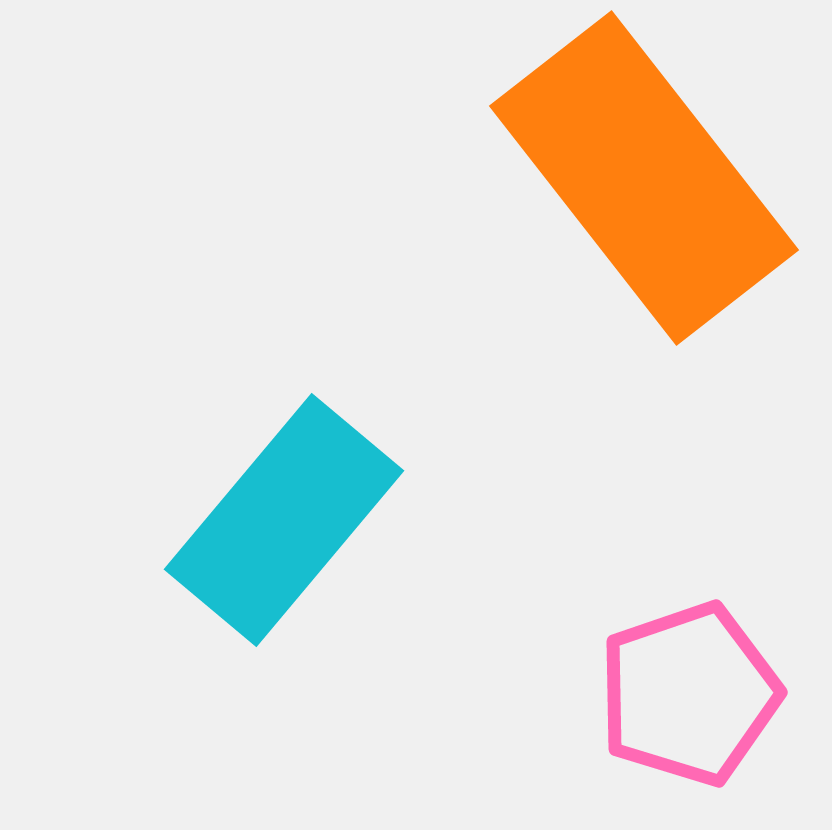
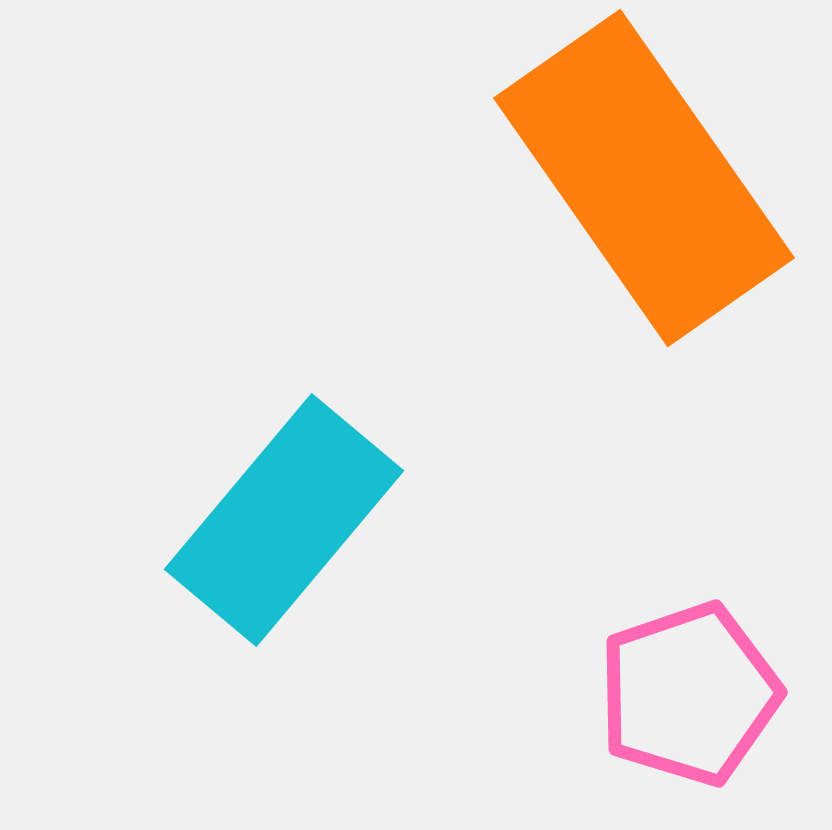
orange rectangle: rotated 3 degrees clockwise
